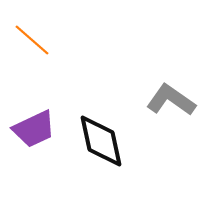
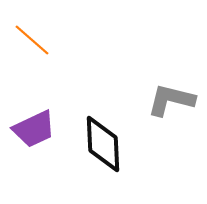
gray L-shape: rotated 21 degrees counterclockwise
black diamond: moved 2 px right, 3 px down; rotated 10 degrees clockwise
